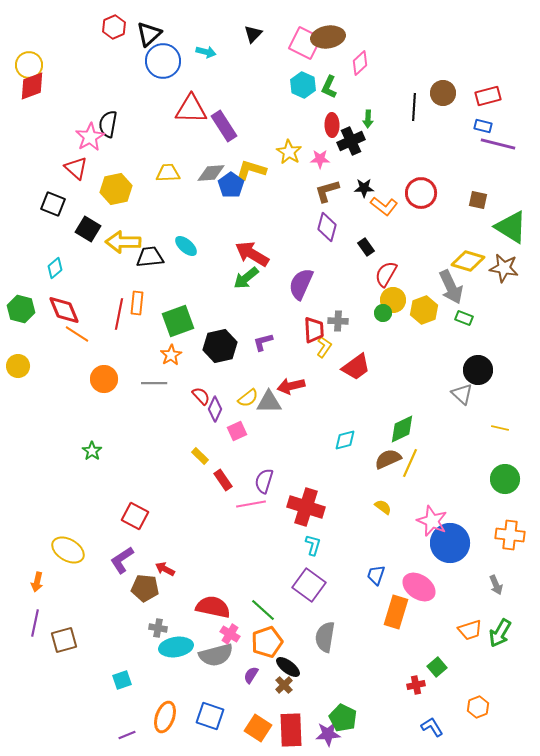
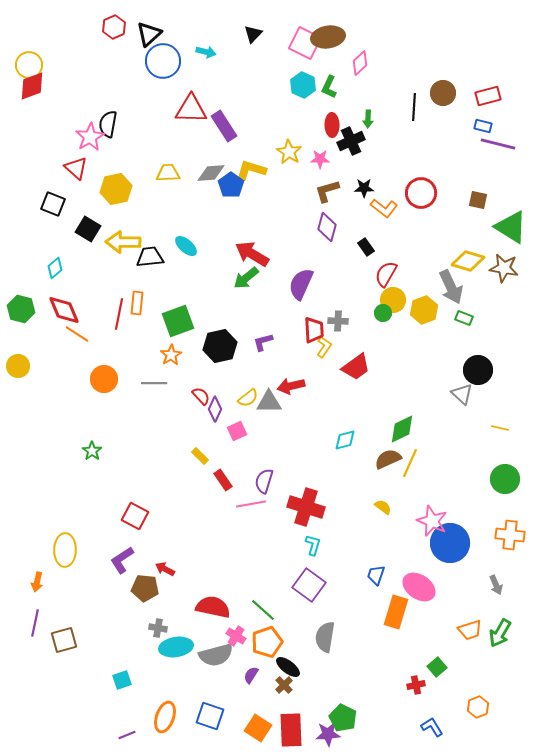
orange L-shape at (384, 206): moved 2 px down
yellow ellipse at (68, 550): moved 3 px left; rotated 60 degrees clockwise
pink cross at (230, 634): moved 6 px right, 2 px down
